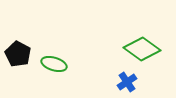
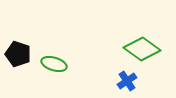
black pentagon: rotated 10 degrees counterclockwise
blue cross: moved 1 px up
